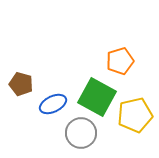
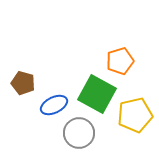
brown pentagon: moved 2 px right, 1 px up
green square: moved 3 px up
blue ellipse: moved 1 px right, 1 px down
gray circle: moved 2 px left
